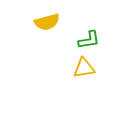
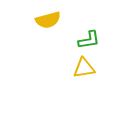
yellow semicircle: moved 1 px right, 2 px up
